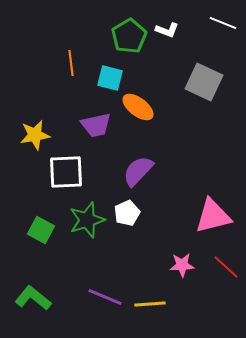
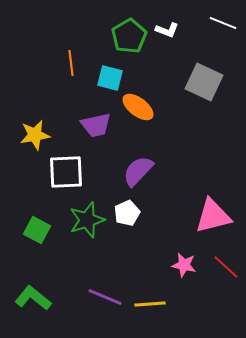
green square: moved 4 px left
pink star: moved 2 px right; rotated 15 degrees clockwise
